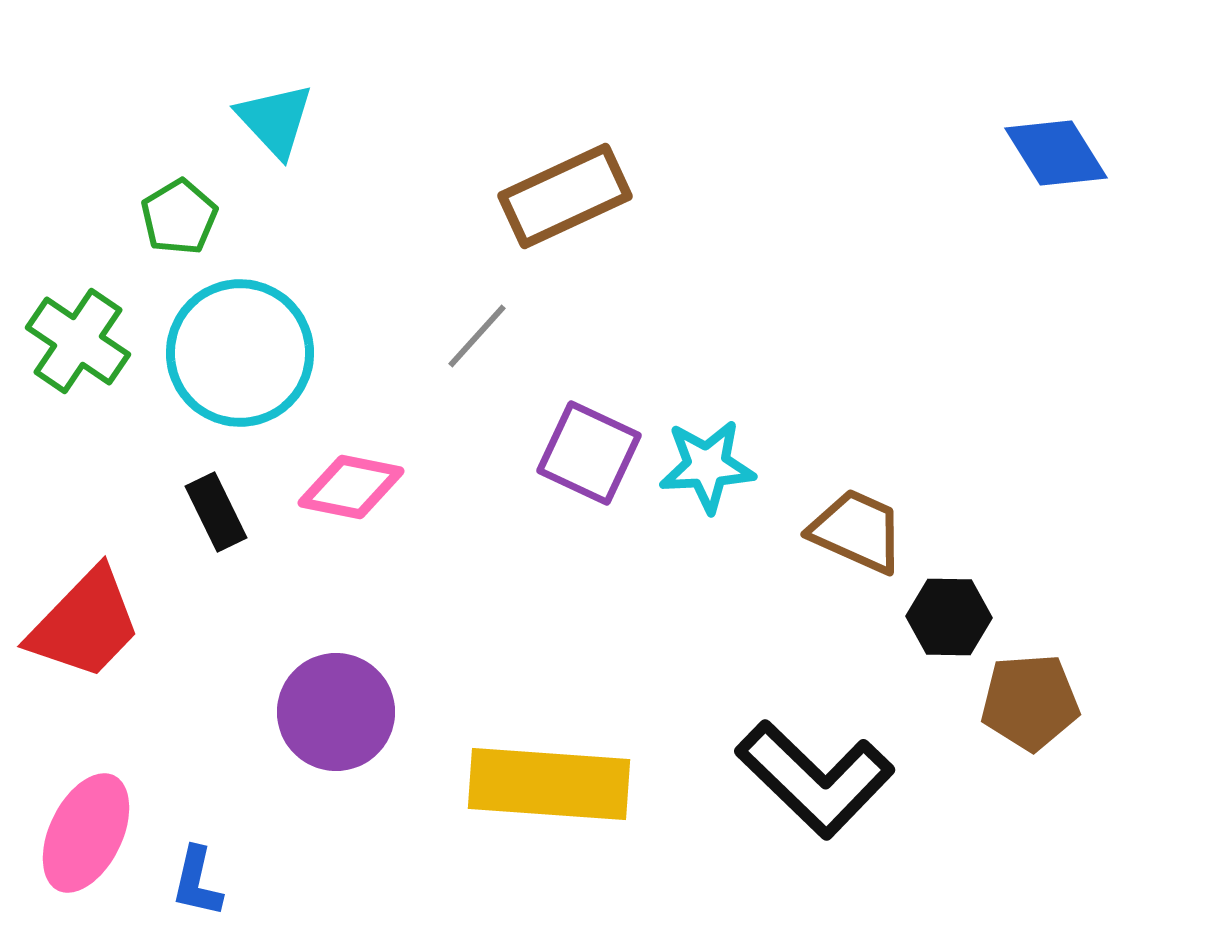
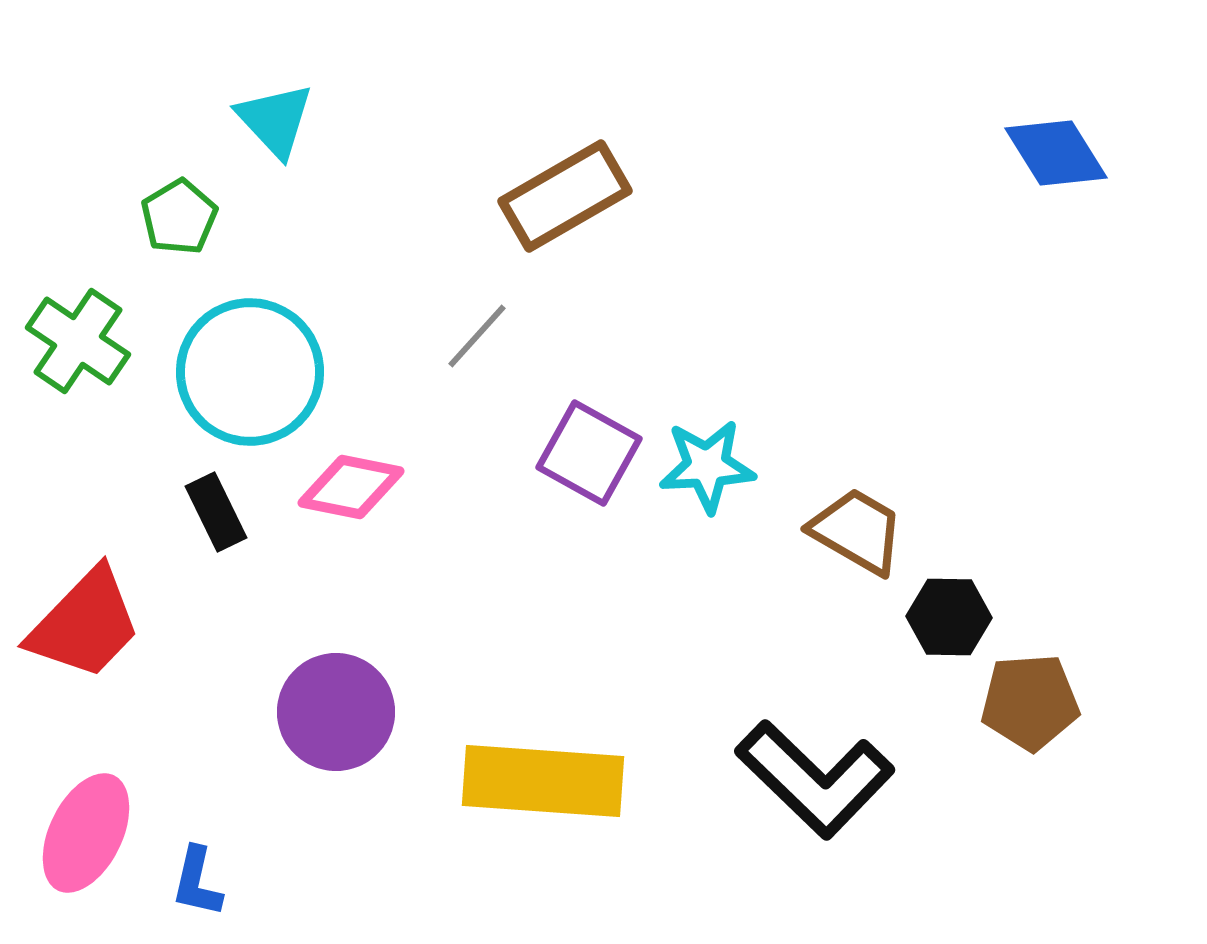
brown rectangle: rotated 5 degrees counterclockwise
cyan circle: moved 10 px right, 19 px down
purple square: rotated 4 degrees clockwise
brown trapezoid: rotated 6 degrees clockwise
yellow rectangle: moved 6 px left, 3 px up
